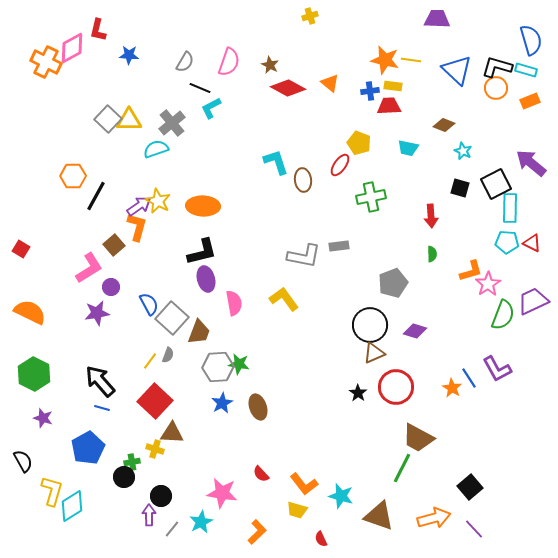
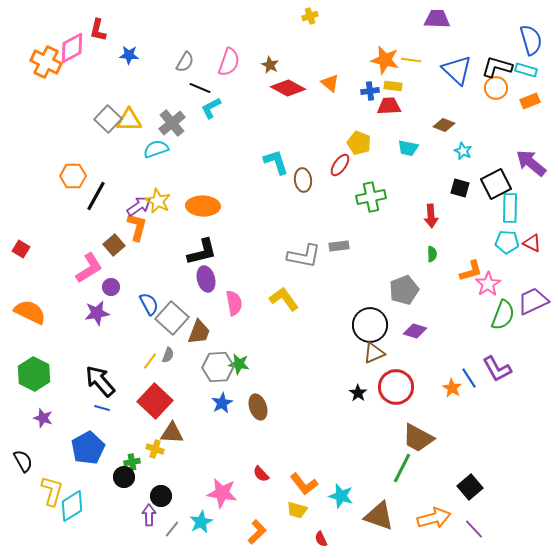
gray pentagon at (393, 283): moved 11 px right, 7 px down
